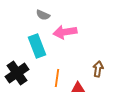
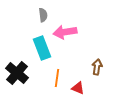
gray semicircle: rotated 120 degrees counterclockwise
cyan rectangle: moved 5 px right, 2 px down
brown arrow: moved 1 px left, 2 px up
black cross: rotated 15 degrees counterclockwise
red triangle: rotated 24 degrees clockwise
